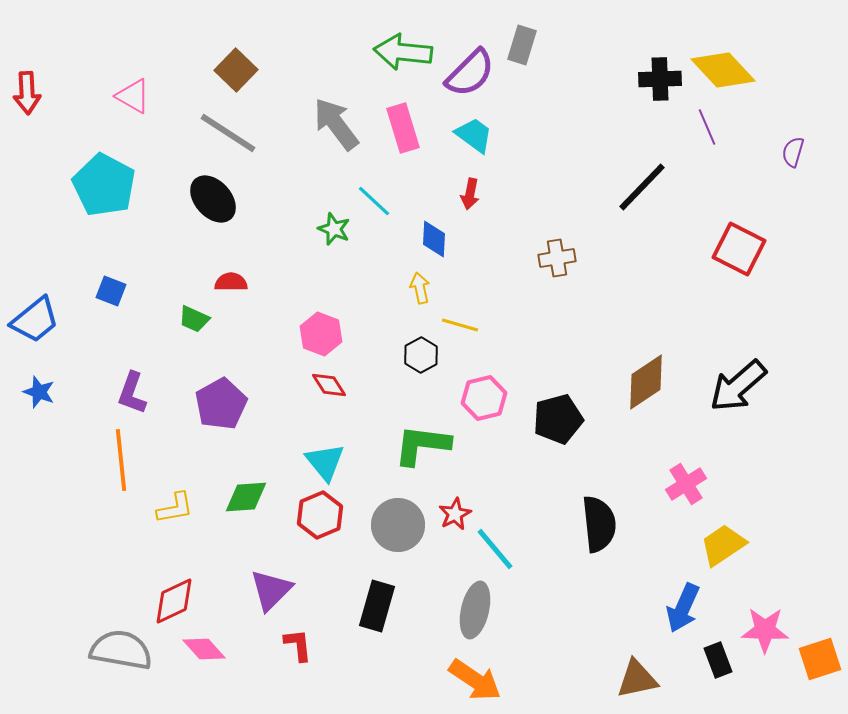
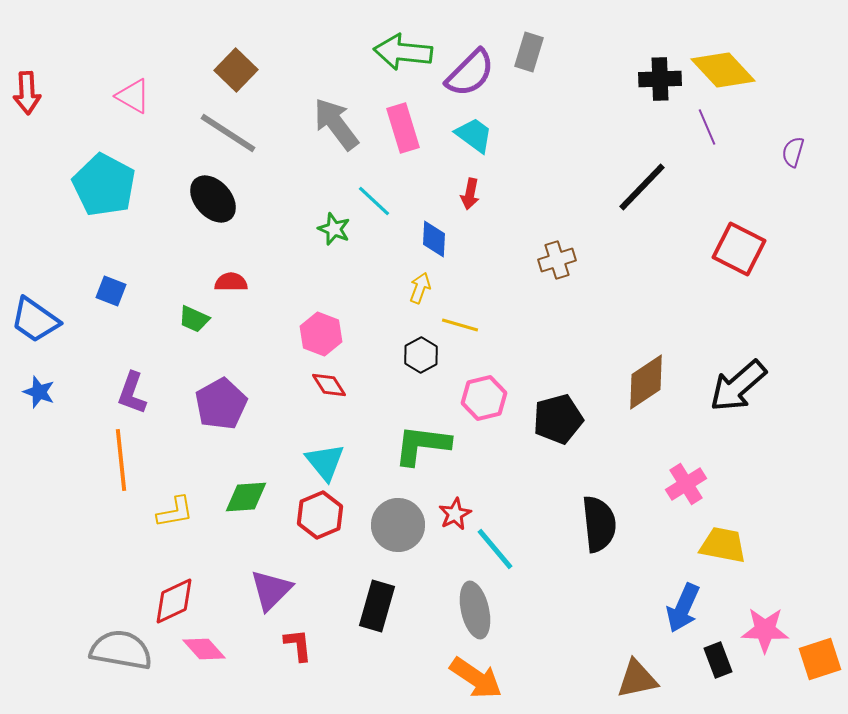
gray rectangle at (522, 45): moved 7 px right, 7 px down
brown cross at (557, 258): moved 2 px down; rotated 9 degrees counterclockwise
yellow arrow at (420, 288): rotated 32 degrees clockwise
blue trapezoid at (35, 320): rotated 74 degrees clockwise
yellow L-shape at (175, 508): moved 4 px down
yellow trapezoid at (723, 545): rotated 45 degrees clockwise
gray ellipse at (475, 610): rotated 26 degrees counterclockwise
orange arrow at (475, 680): moved 1 px right, 2 px up
